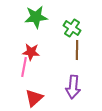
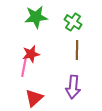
green cross: moved 1 px right, 6 px up
red star: moved 2 px down; rotated 18 degrees counterclockwise
